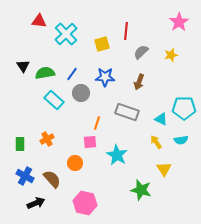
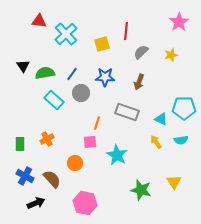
yellow triangle: moved 10 px right, 13 px down
